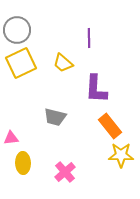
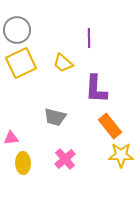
pink cross: moved 13 px up
